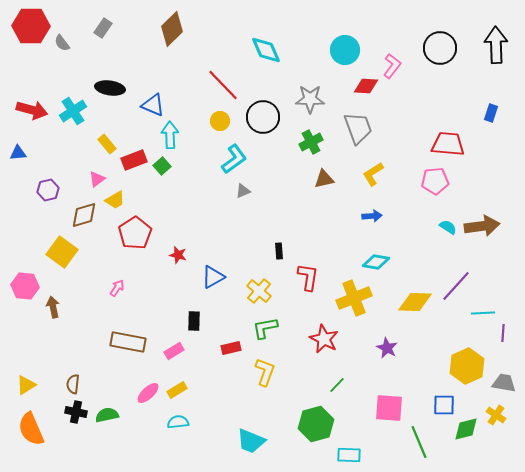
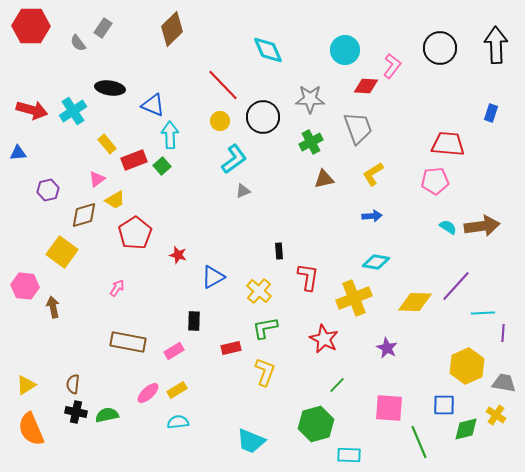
gray semicircle at (62, 43): moved 16 px right
cyan diamond at (266, 50): moved 2 px right
